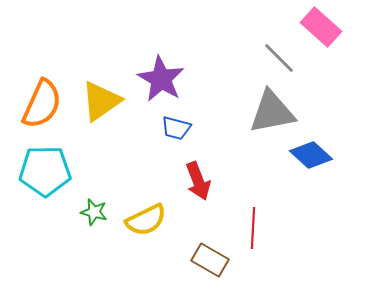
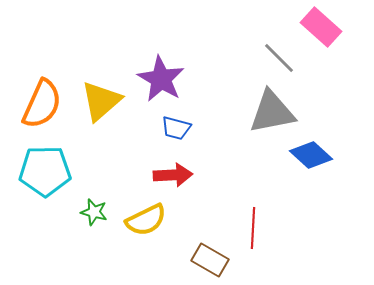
yellow triangle: rotated 6 degrees counterclockwise
red arrow: moved 25 px left, 6 px up; rotated 72 degrees counterclockwise
